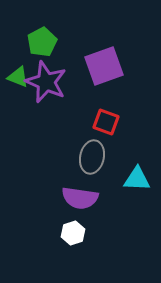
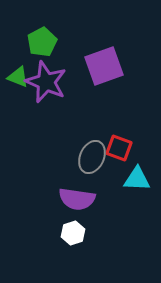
red square: moved 13 px right, 26 px down
gray ellipse: rotated 12 degrees clockwise
purple semicircle: moved 3 px left, 1 px down
